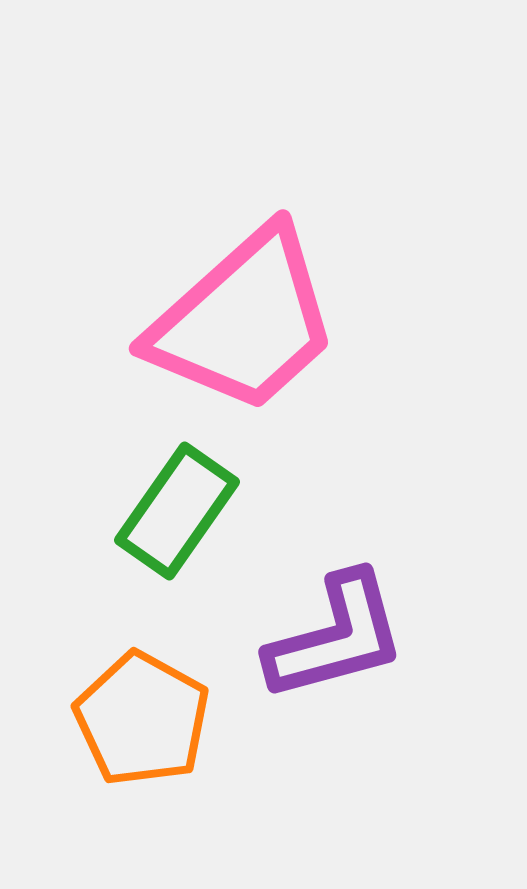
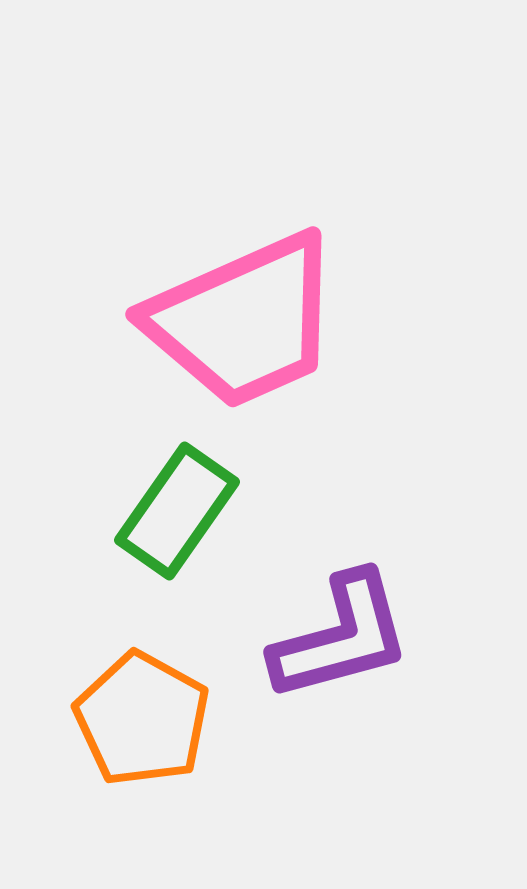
pink trapezoid: rotated 18 degrees clockwise
purple L-shape: moved 5 px right
